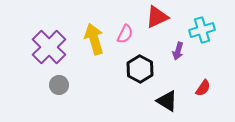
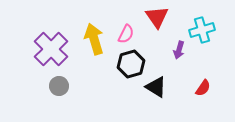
red triangle: rotated 40 degrees counterclockwise
pink semicircle: moved 1 px right
purple cross: moved 2 px right, 2 px down
purple arrow: moved 1 px right, 1 px up
black hexagon: moved 9 px left, 5 px up; rotated 16 degrees clockwise
gray circle: moved 1 px down
black triangle: moved 11 px left, 14 px up
